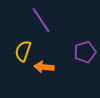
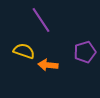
yellow semicircle: moved 1 px right; rotated 90 degrees clockwise
orange arrow: moved 4 px right, 2 px up
